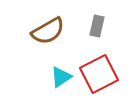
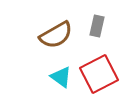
brown semicircle: moved 8 px right, 4 px down
cyan triangle: rotated 50 degrees counterclockwise
